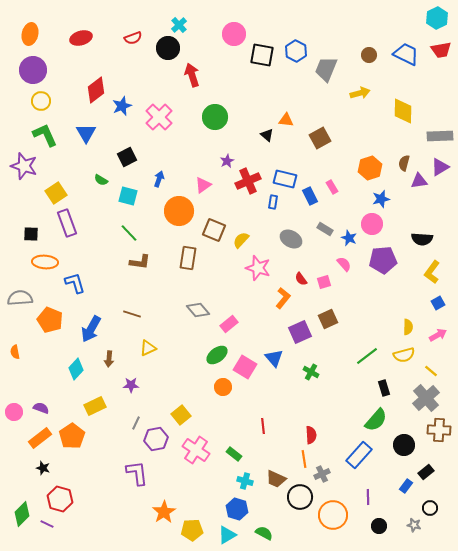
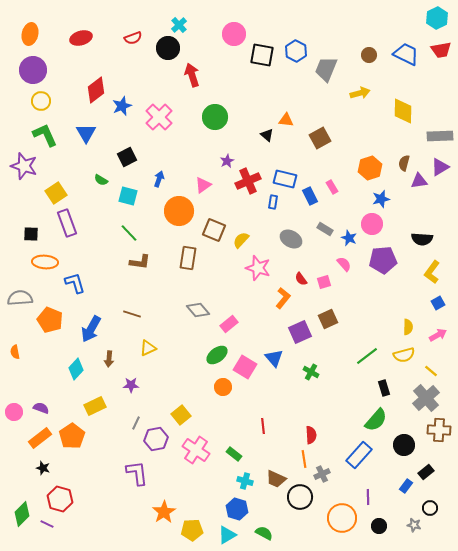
orange circle at (333, 515): moved 9 px right, 3 px down
